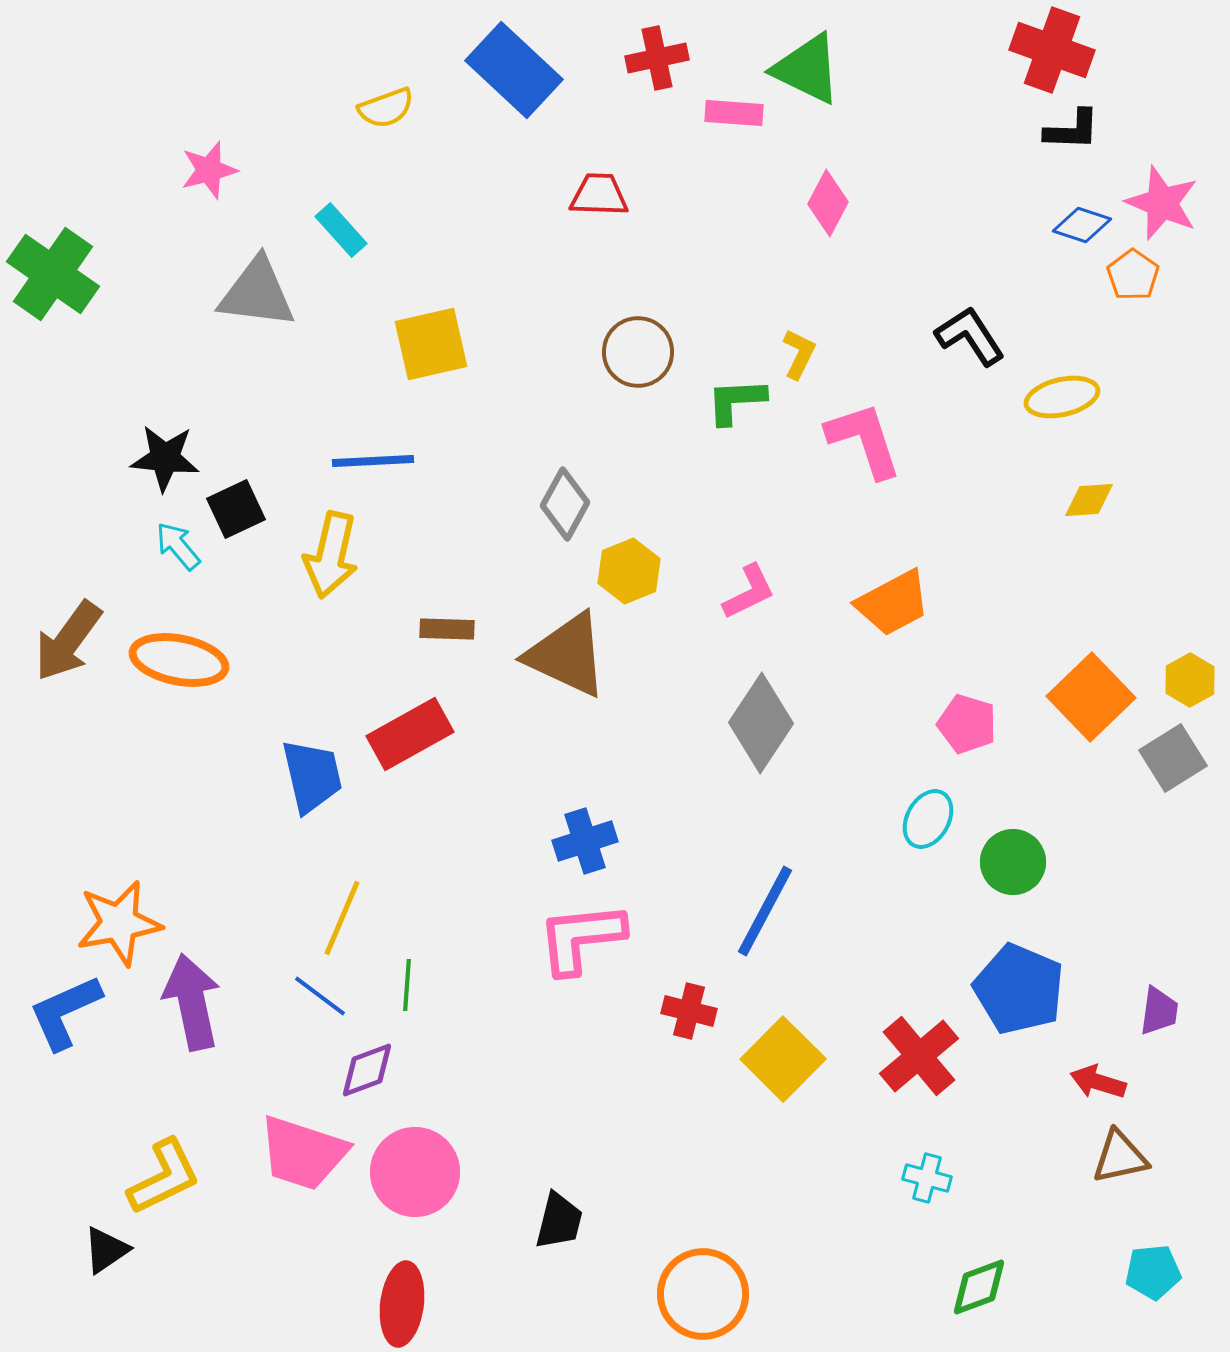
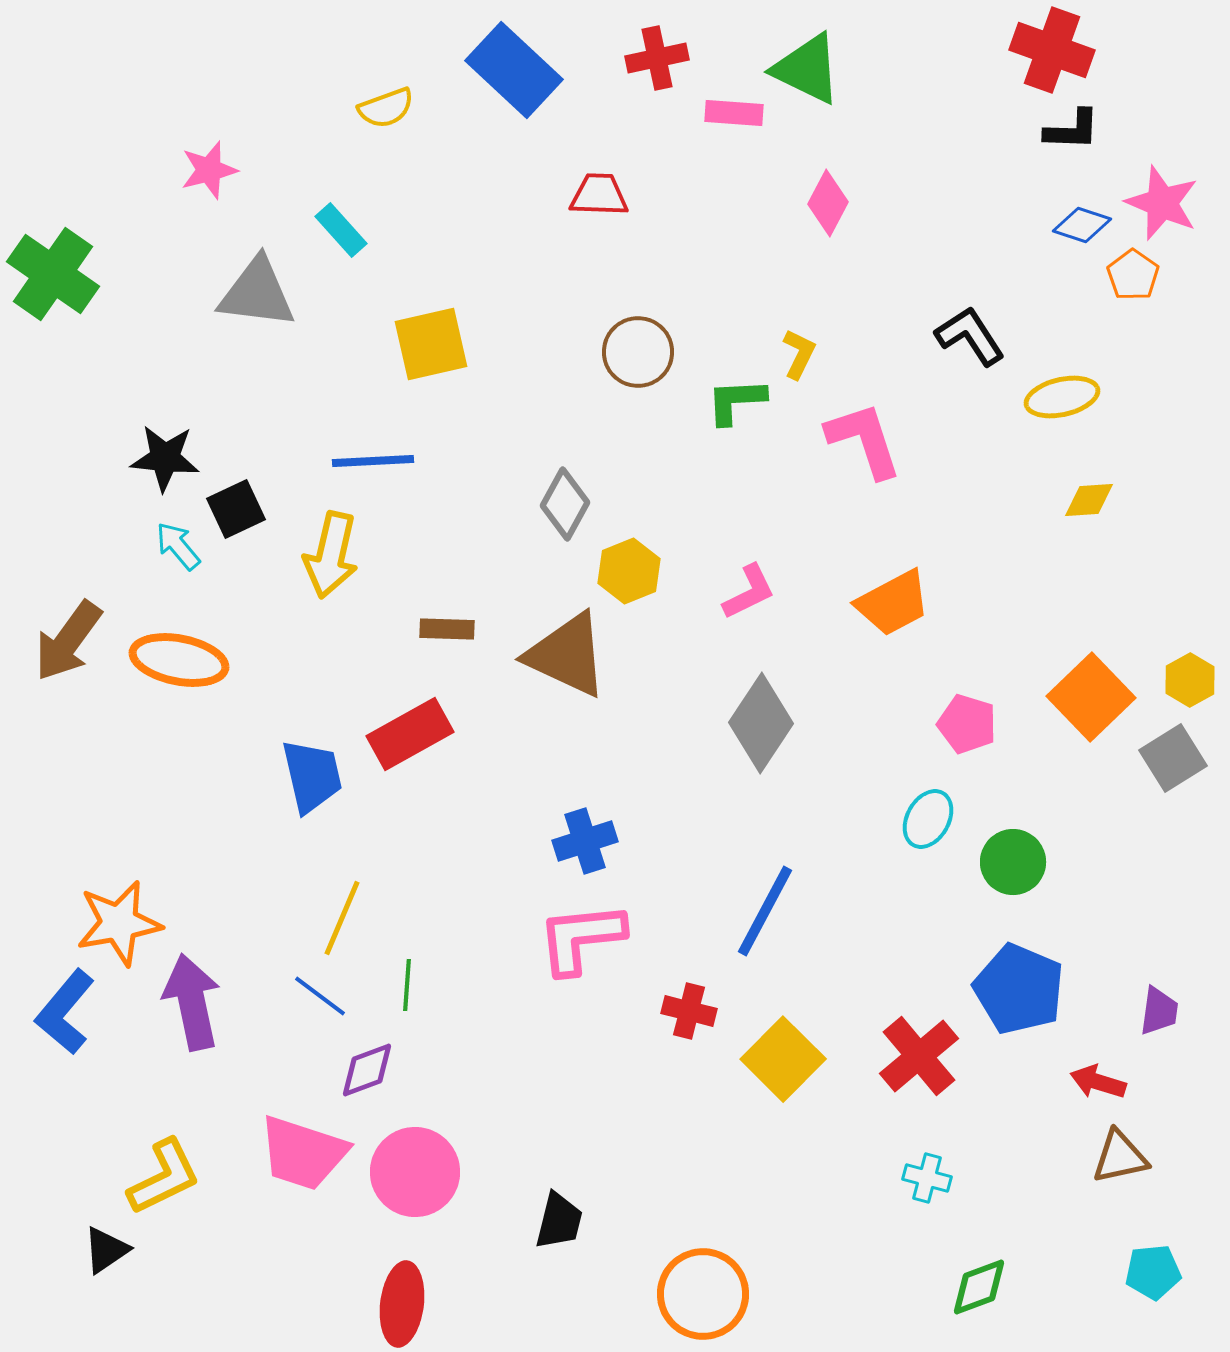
blue L-shape at (65, 1012): rotated 26 degrees counterclockwise
